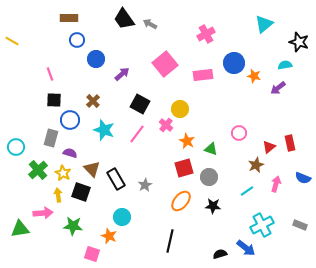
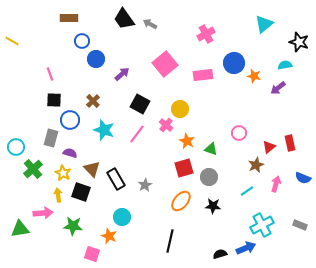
blue circle at (77, 40): moved 5 px right, 1 px down
green cross at (38, 170): moved 5 px left, 1 px up
blue arrow at (246, 248): rotated 60 degrees counterclockwise
